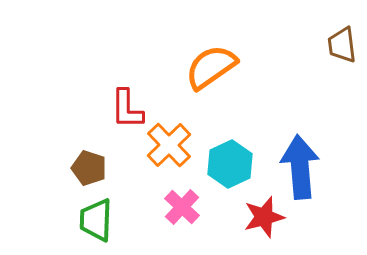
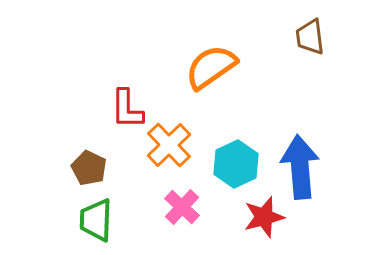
brown trapezoid: moved 32 px left, 8 px up
cyan hexagon: moved 6 px right
brown pentagon: rotated 8 degrees clockwise
